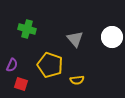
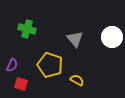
yellow semicircle: rotated 144 degrees counterclockwise
